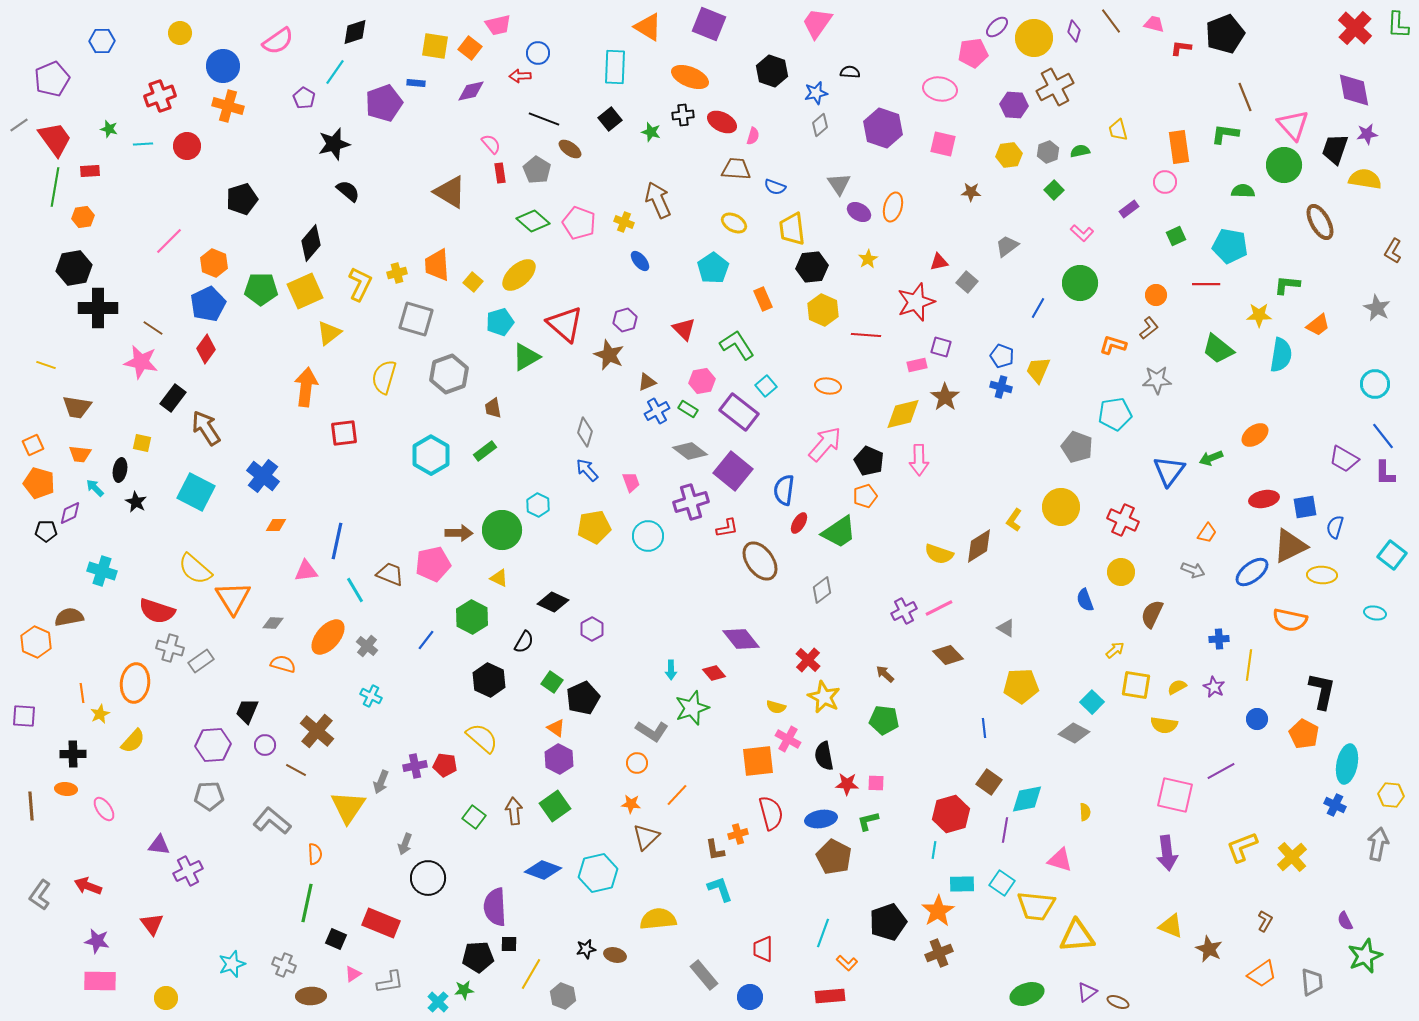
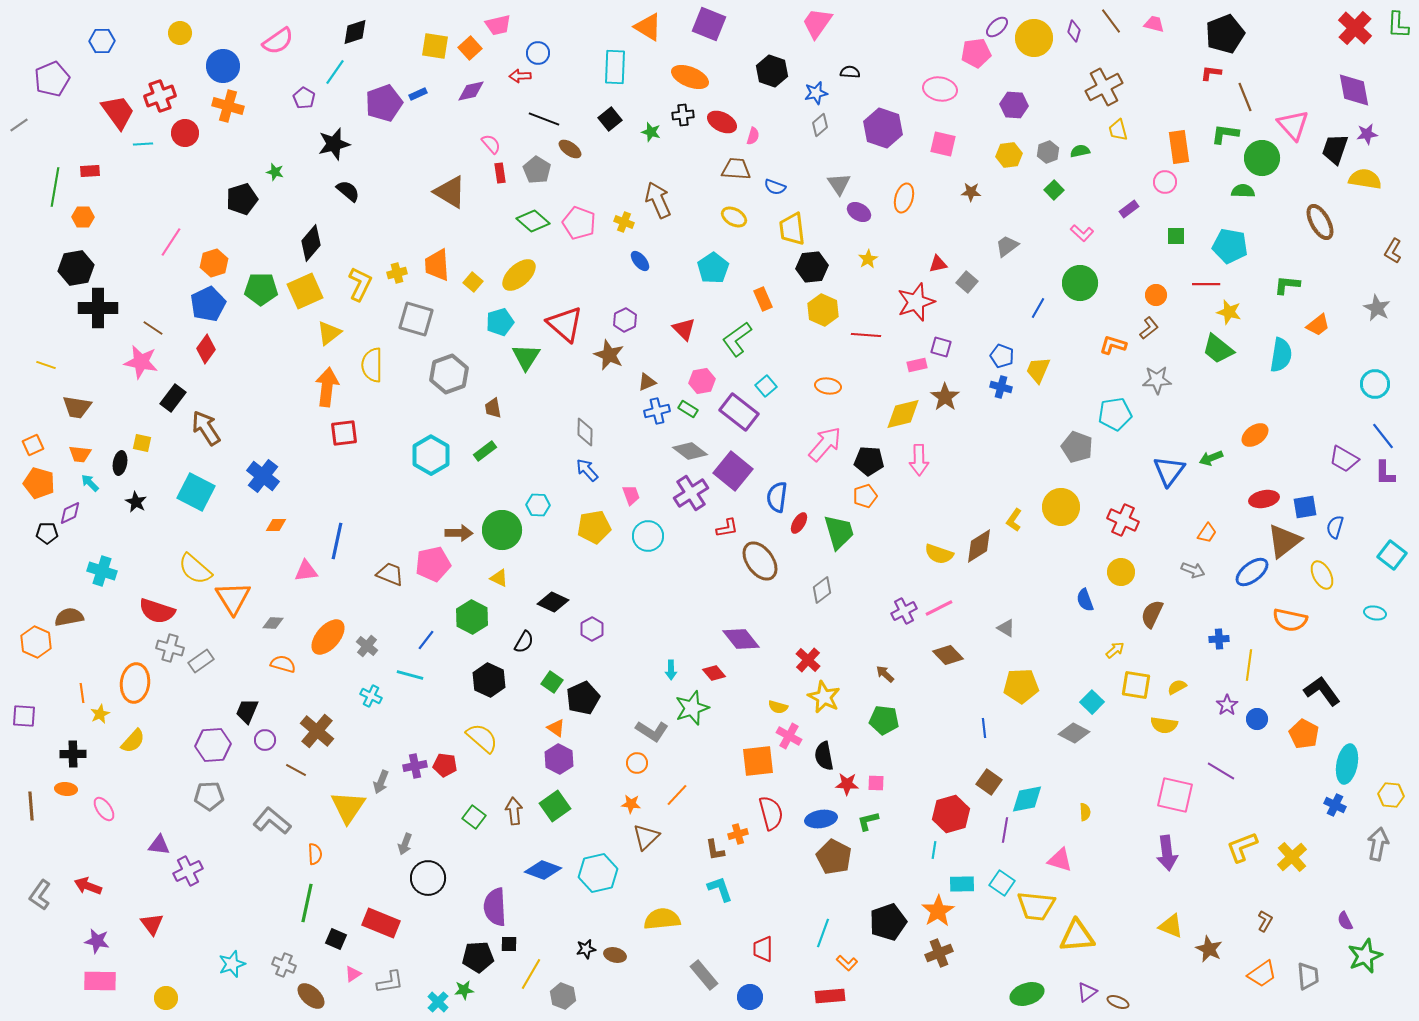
orange square at (470, 48): rotated 10 degrees clockwise
red L-shape at (1181, 48): moved 30 px right, 25 px down
pink pentagon at (973, 53): moved 3 px right
blue rectangle at (416, 83): moved 2 px right, 11 px down; rotated 30 degrees counterclockwise
brown cross at (1055, 87): moved 49 px right
green star at (109, 129): moved 166 px right, 43 px down
red trapezoid at (55, 139): moved 63 px right, 27 px up
red circle at (187, 146): moved 2 px left, 13 px up
green circle at (1284, 165): moved 22 px left, 7 px up
orange ellipse at (893, 207): moved 11 px right, 9 px up
orange hexagon at (83, 217): rotated 10 degrees clockwise
yellow ellipse at (734, 223): moved 6 px up
green square at (1176, 236): rotated 24 degrees clockwise
pink line at (169, 241): moved 2 px right, 1 px down; rotated 12 degrees counterclockwise
red triangle at (939, 262): moved 1 px left, 2 px down
orange hexagon at (214, 263): rotated 20 degrees clockwise
black hexagon at (74, 268): moved 2 px right
yellow star at (1259, 315): moved 30 px left, 3 px up; rotated 15 degrees clockwise
purple hexagon at (625, 320): rotated 10 degrees counterclockwise
green L-shape at (737, 345): moved 6 px up; rotated 93 degrees counterclockwise
green triangle at (526, 357): rotated 28 degrees counterclockwise
yellow semicircle at (384, 377): moved 12 px left, 12 px up; rotated 16 degrees counterclockwise
orange arrow at (306, 387): moved 21 px right
blue cross at (657, 411): rotated 15 degrees clockwise
gray diamond at (585, 432): rotated 16 degrees counterclockwise
black pentagon at (869, 461): rotated 20 degrees counterclockwise
black ellipse at (120, 470): moved 7 px up
pink trapezoid at (631, 482): moved 13 px down
cyan arrow at (95, 488): moved 5 px left, 5 px up
blue semicircle at (784, 490): moved 7 px left, 7 px down
purple cross at (691, 502): moved 9 px up; rotated 16 degrees counterclockwise
cyan hexagon at (538, 505): rotated 25 degrees counterclockwise
black pentagon at (46, 531): moved 1 px right, 2 px down
green trapezoid at (839, 532): rotated 72 degrees counterclockwise
brown triangle at (1290, 546): moved 6 px left, 5 px up; rotated 12 degrees counterclockwise
yellow ellipse at (1322, 575): rotated 60 degrees clockwise
cyan line at (355, 590): moved 55 px right, 85 px down; rotated 44 degrees counterclockwise
purple star at (1214, 687): moved 13 px right, 18 px down; rotated 10 degrees clockwise
black L-shape at (1322, 691): rotated 48 degrees counterclockwise
yellow semicircle at (776, 707): moved 2 px right
pink cross at (788, 739): moved 1 px right, 3 px up
purple circle at (265, 745): moved 5 px up
purple line at (1221, 771): rotated 60 degrees clockwise
yellow semicircle at (658, 919): moved 4 px right
gray trapezoid at (1312, 982): moved 4 px left, 6 px up
brown ellipse at (311, 996): rotated 44 degrees clockwise
